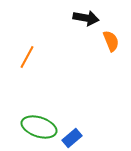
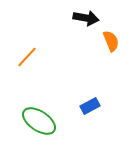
orange line: rotated 15 degrees clockwise
green ellipse: moved 6 px up; rotated 16 degrees clockwise
blue rectangle: moved 18 px right, 32 px up; rotated 12 degrees clockwise
